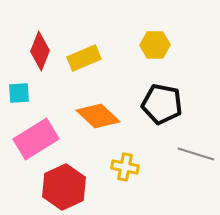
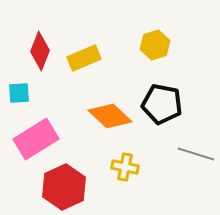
yellow hexagon: rotated 16 degrees counterclockwise
orange diamond: moved 12 px right
